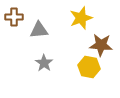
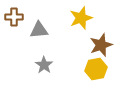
brown star: rotated 25 degrees counterclockwise
gray star: moved 2 px down
yellow hexagon: moved 7 px right, 2 px down; rotated 20 degrees counterclockwise
